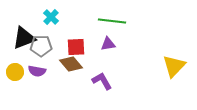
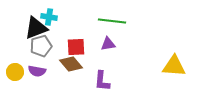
cyan cross: moved 2 px left; rotated 35 degrees counterclockwise
black triangle: moved 12 px right, 10 px up
gray pentagon: rotated 15 degrees counterclockwise
yellow triangle: rotated 50 degrees clockwise
purple L-shape: rotated 145 degrees counterclockwise
